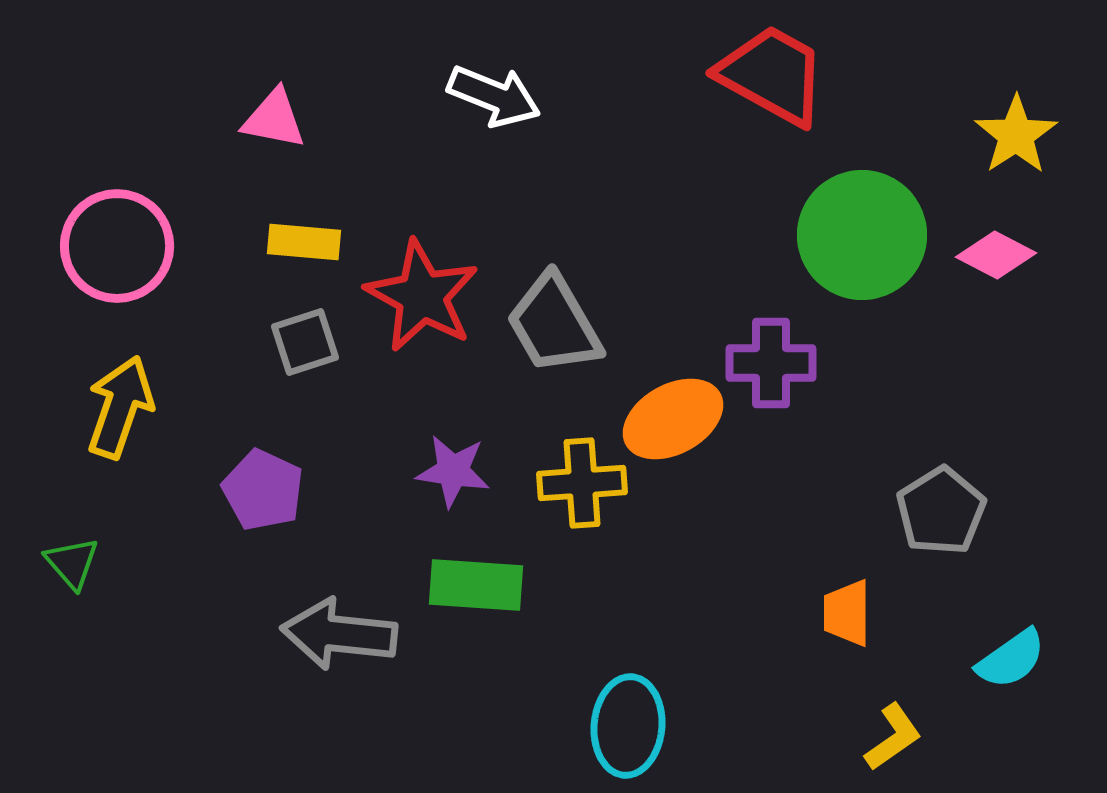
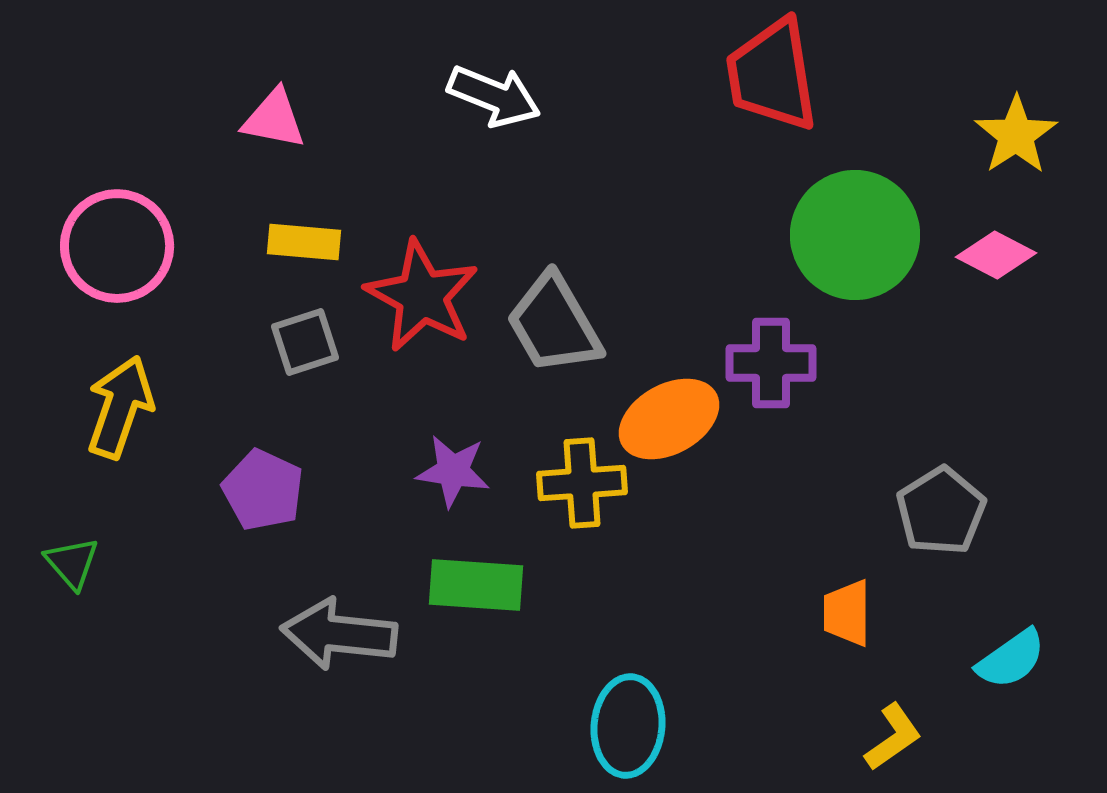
red trapezoid: rotated 128 degrees counterclockwise
green circle: moved 7 px left
orange ellipse: moved 4 px left
